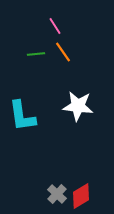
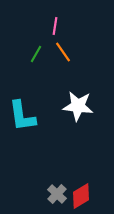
pink line: rotated 42 degrees clockwise
green line: rotated 54 degrees counterclockwise
